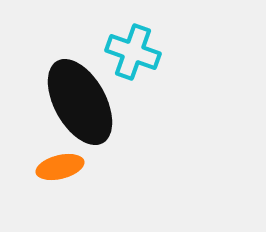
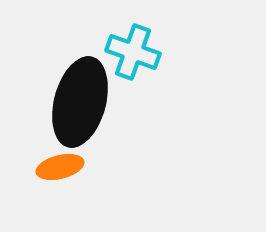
black ellipse: rotated 44 degrees clockwise
